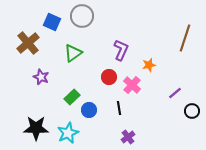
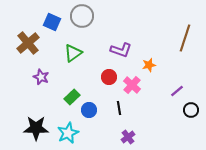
purple L-shape: rotated 85 degrees clockwise
purple line: moved 2 px right, 2 px up
black circle: moved 1 px left, 1 px up
